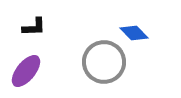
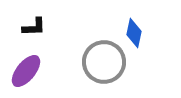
blue diamond: rotated 56 degrees clockwise
